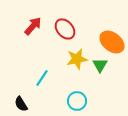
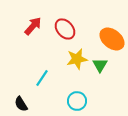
orange ellipse: moved 3 px up
